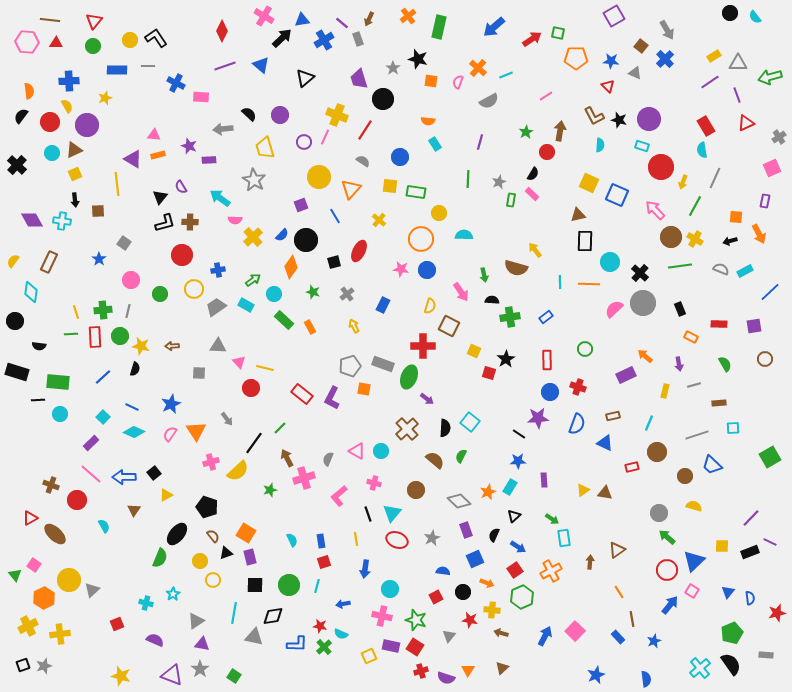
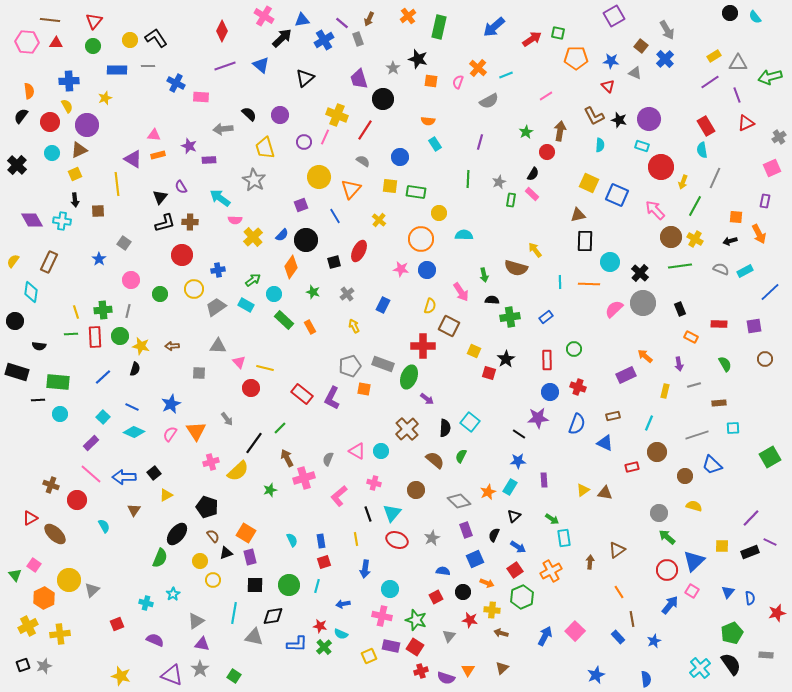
brown triangle at (74, 150): moved 5 px right
green circle at (585, 349): moved 11 px left
